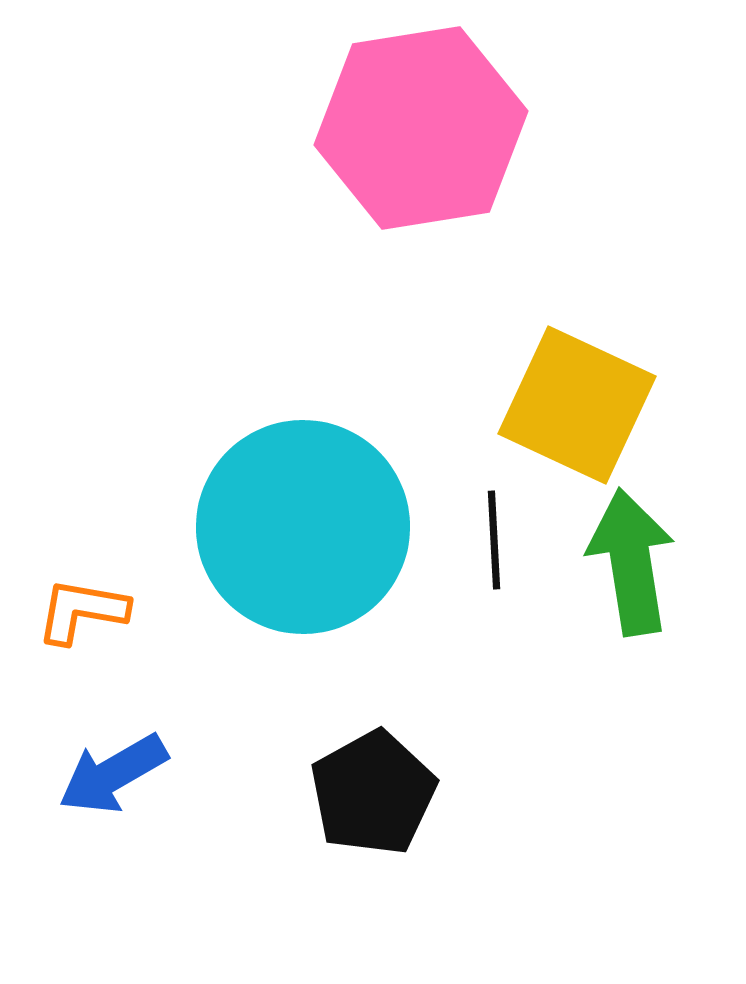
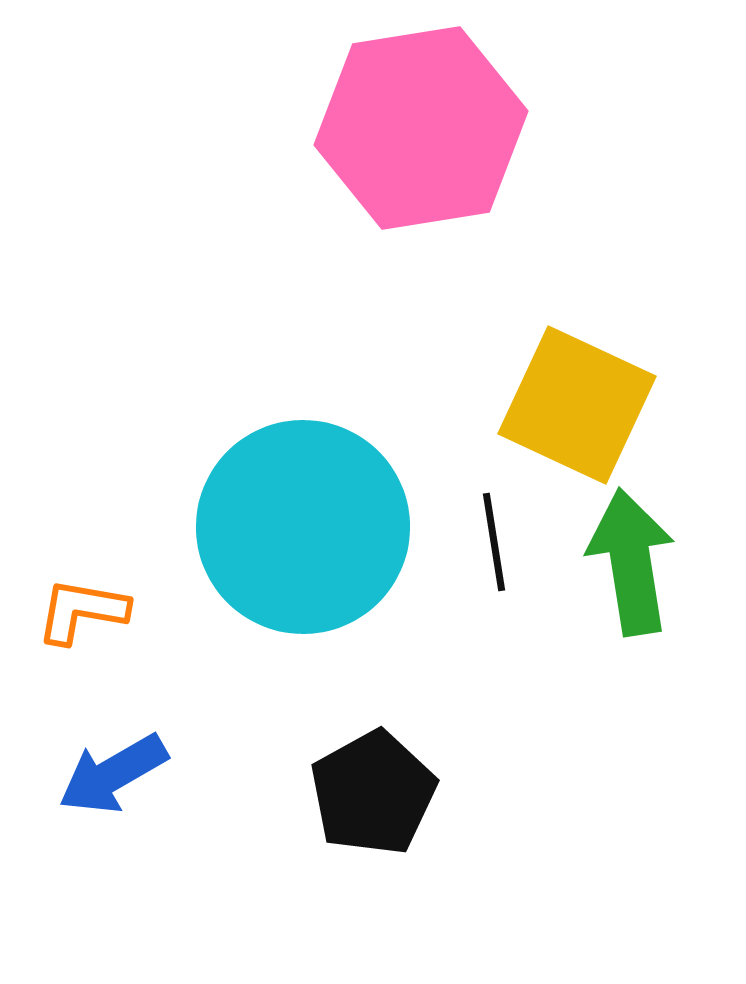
black line: moved 2 px down; rotated 6 degrees counterclockwise
